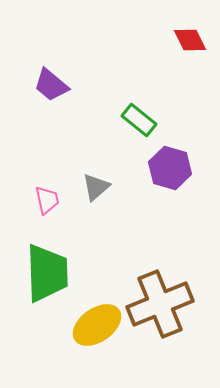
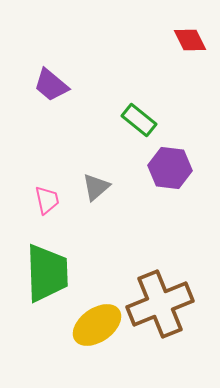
purple hexagon: rotated 9 degrees counterclockwise
